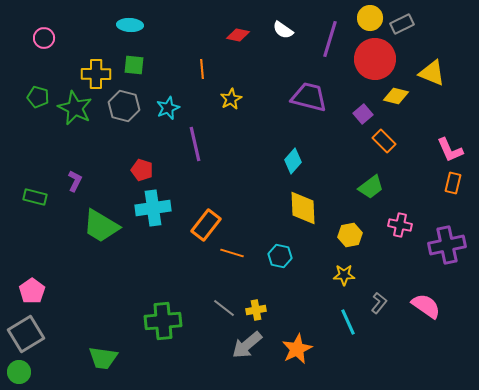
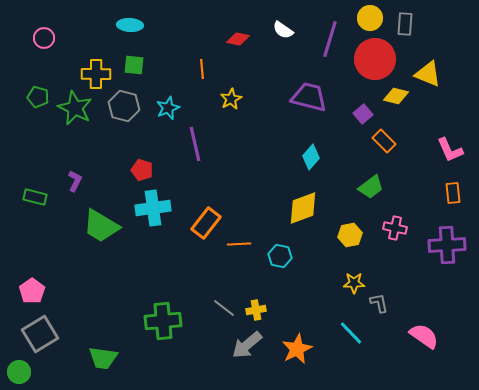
gray rectangle at (402, 24): moved 3 px right; rotated 60 degrees counterclockwise
red diamond at (238, 35): moved 4 px down
yellow triangle at (432, 73): moved 4 px left, 1 px down
cyan diamond at (293, 161): moved 18 px right, 4 px up
orange rectangle at (453, 183): moved 10 px down; rotated 20 degrees counterclockwise
yellow diamond at (303, 208): rotated 72 degrees clockwise
orange rectangle at (206, 225): moved 2 px up
pink cross at (400, 225): moved 5 px left, 3 px down
purple cross at (447, 245): rotated 9 degrees clockwise
orange line at (232, 253): moved 7 px right, 9 px up; rotated 20 degrees counterclockwise
yellow star at (344, 275): moved 10 px right, 8 px down
gray L-shape at (379, 303): rotated 50 degrees counterclockwise
pink semicircle at (426, 306): moved 2 px left, 30 px down
cyan line at (348, 322): moved 3 px right, 11 px down; rotated 20 degrees counterclockwise
gray square at (26, 334): moved 14 px right
